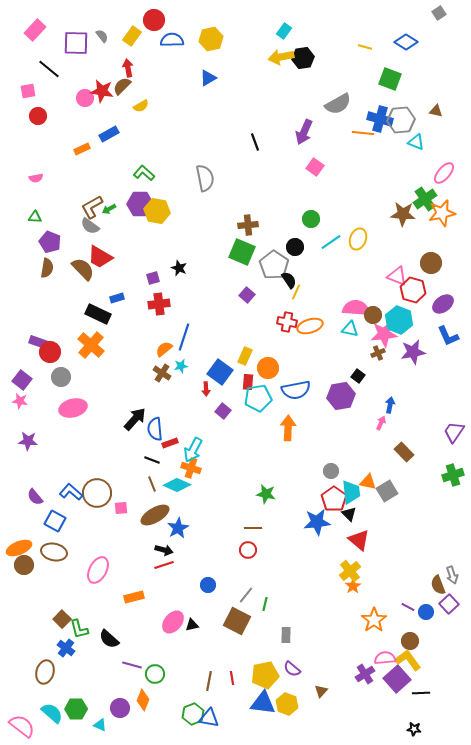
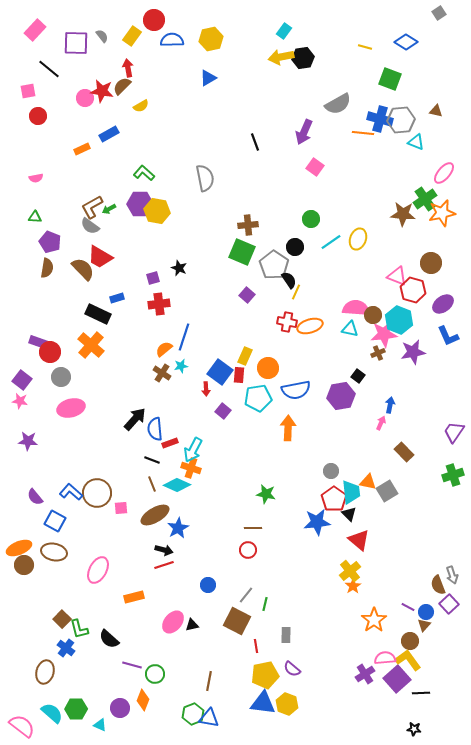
red rectangle at (248, 382): moved 9 px left, 7 px up
pink ellipse at (73, 408): moved 2 px left
red line at (232, 678): moved 24 px right, 32 px up
brown triangle at (321, 691): moved 103 px right, 66 px up
